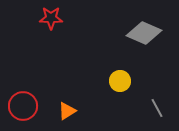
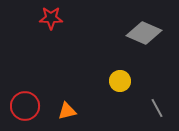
red circle: moved 2 px right
orange triangle: rotated 18 degrees clockwise
